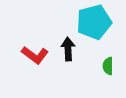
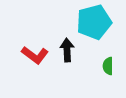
black arrow: moved 1 px left, 1 px down
